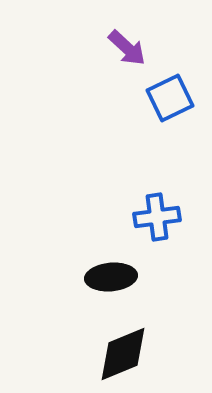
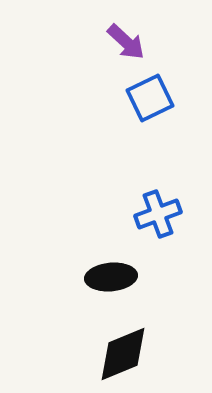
purple arrow: moved 1 px left, 6 px up
blue square: moved 20 px left
blue cross: moved 1 px right, 3 px up; rotated 12 degrees counterclockwise
